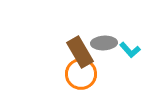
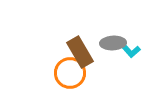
gray ellipse: moved 9 px right
orange circle: moved 11 px left, 1 px up
